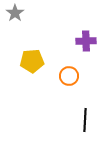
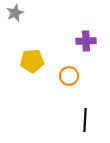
gray star: rotated 12 degrees clockwise
